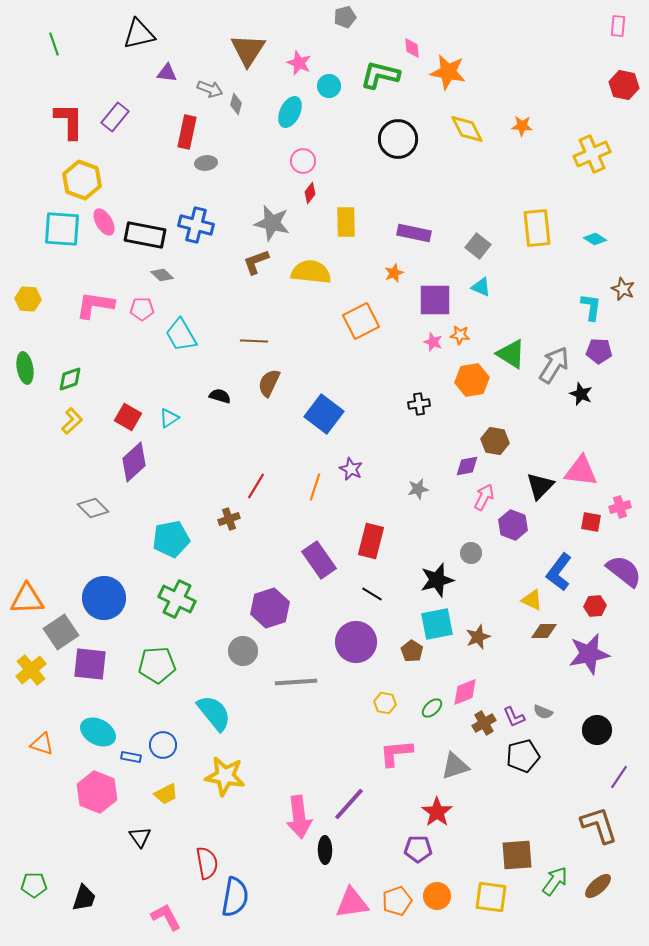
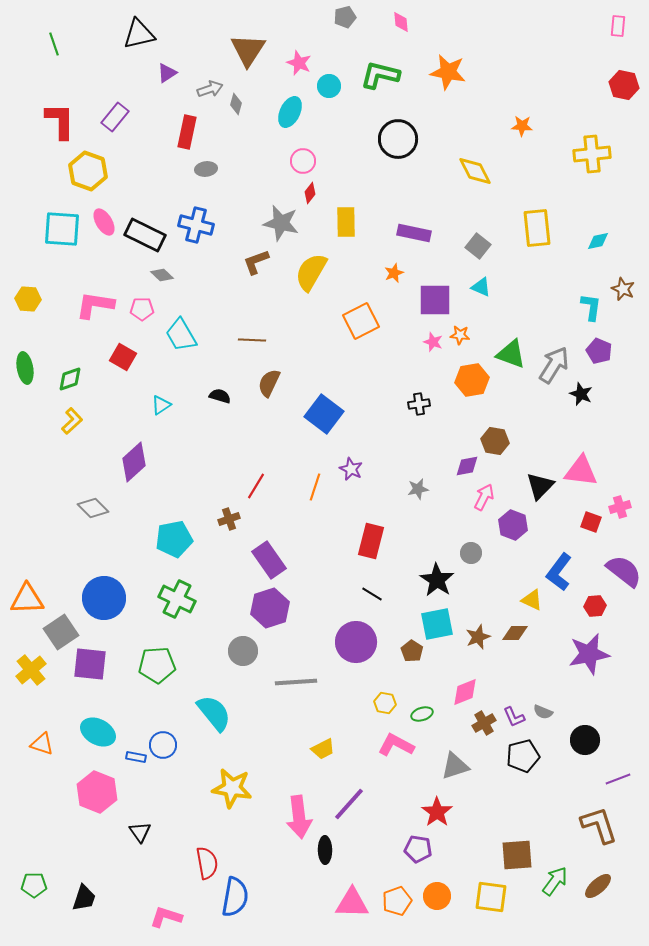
pink diamond at (412, 48): moved 11 px left, 26 px up
purple triangle at (167, 73): rotated 40 degrees counterclockwise
gray arrow at (210, 89): rotated 40 degrees counterclockwise
red L-shape at (69, 121): moved 9 px left
yellow diamond at (467, 129): moved 8 px right, 42 px down
yellow cross at (592, 154): rotated 18 degrees clockwise
gray ellipse at (206, 163): moved 6 px down
yellow hexagon at (82, 180): moved 6 px right, 9 px up
gray star at (272, 223): moved 9 px right
black rectangle at (145, 235): rotated 15 degrees clockwise
cyan diamond at (595, 239): moved 3 px right, 2 px down; rotated 45 degrees counterclockwise
yellow semicircle at (311, 272): rotated 66 degrees counterclockwise
brown line at (254, 341): moved 2 px left, 1 px up
purple pentagon at (599, 351): rotated 20 degrees clockwise
green triangle at (511, 354): rotated 12 degrees counterclockwise
red square at (128, 417): moved 5 px left, 60 px up
cyan triangle at (169, 418): moved 8 px left, 13 px up
red square at (591, 522): rotated 10 degrees clockwise
cyan pentagon at (171, 539): moved 3 px right
purple rectangle at (319, 560): moved 50 px left
black star at (437, 580): rotated 24 degrees counterclockwise
brown diamond at (544, 631): moved 29 px left, 2 px down
green ellipse at (432, 708): moved 10 px left, 6 px down; rotated 25 degrees clockwise
black circle at (597, 730): moved 12 px left, 10 px down
pink L-shape at (396, 753): moved 8 px up; rotated 33 degrees clockwise
blue rectangle at (131, 757): moved 5 px right
yellow star at (225, 776): moved 7 px right, 12 px down
purple line at (619, 777): moved 1 px left, 2 px down; rotated 35 degrees clockwise
yellow trapezoid at (166, 794): moved 157 px right, 45 px up
black triangle at (140, 837): moved 5 px up
purple pentagon at (418, 849): rotated 8 degrees clockwise
pink triangle at (352, 903): rotated 9 degrees clockwise
pink L-shape at (166, 917): rotated 44 degrees counterclockwise
